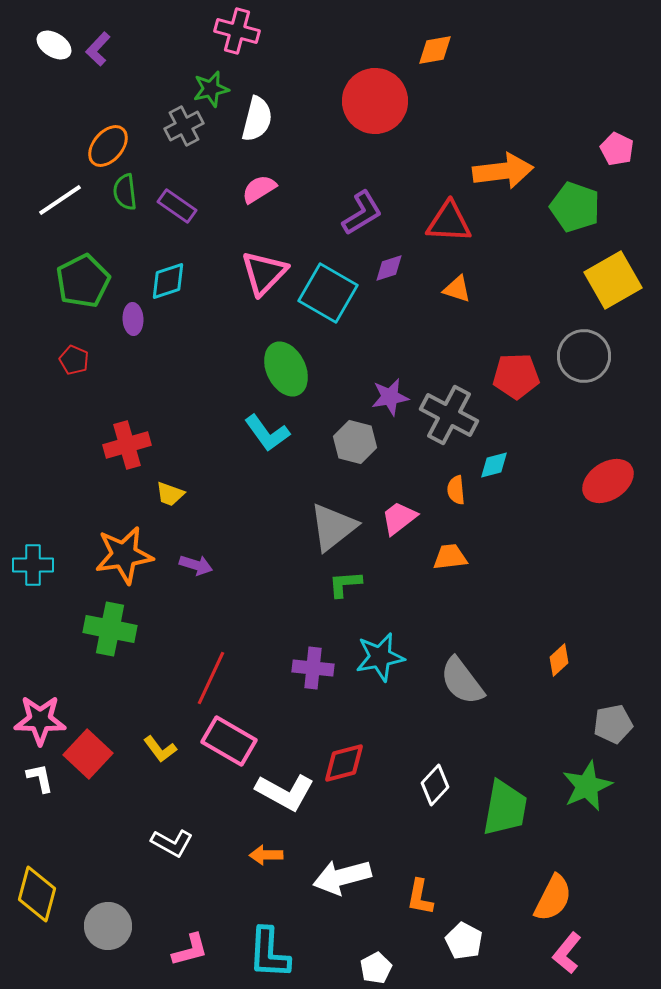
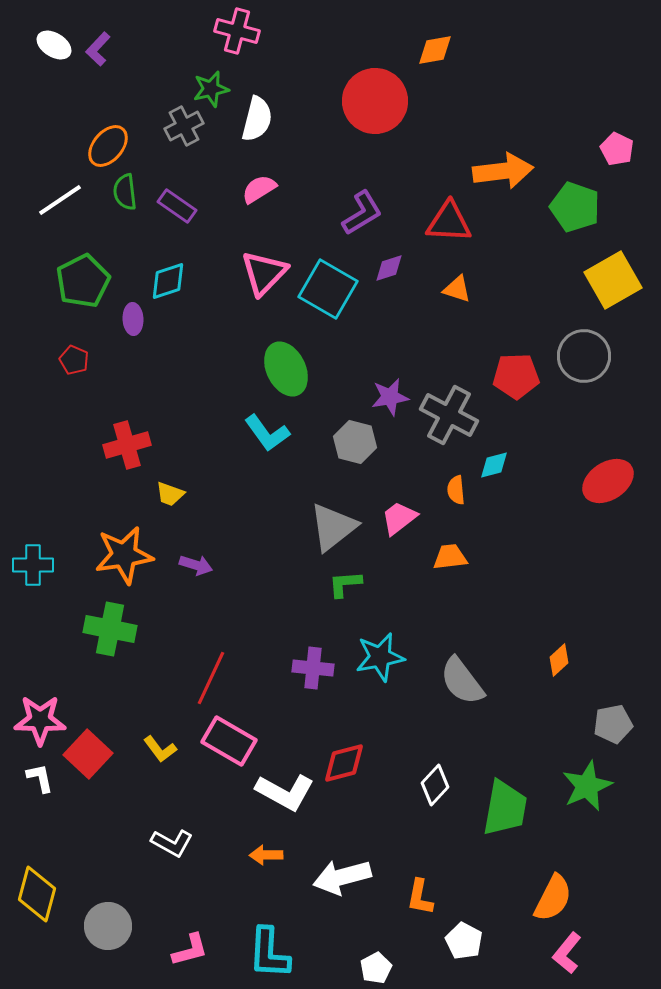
cyan square at (328, 293): moved 4 px up
